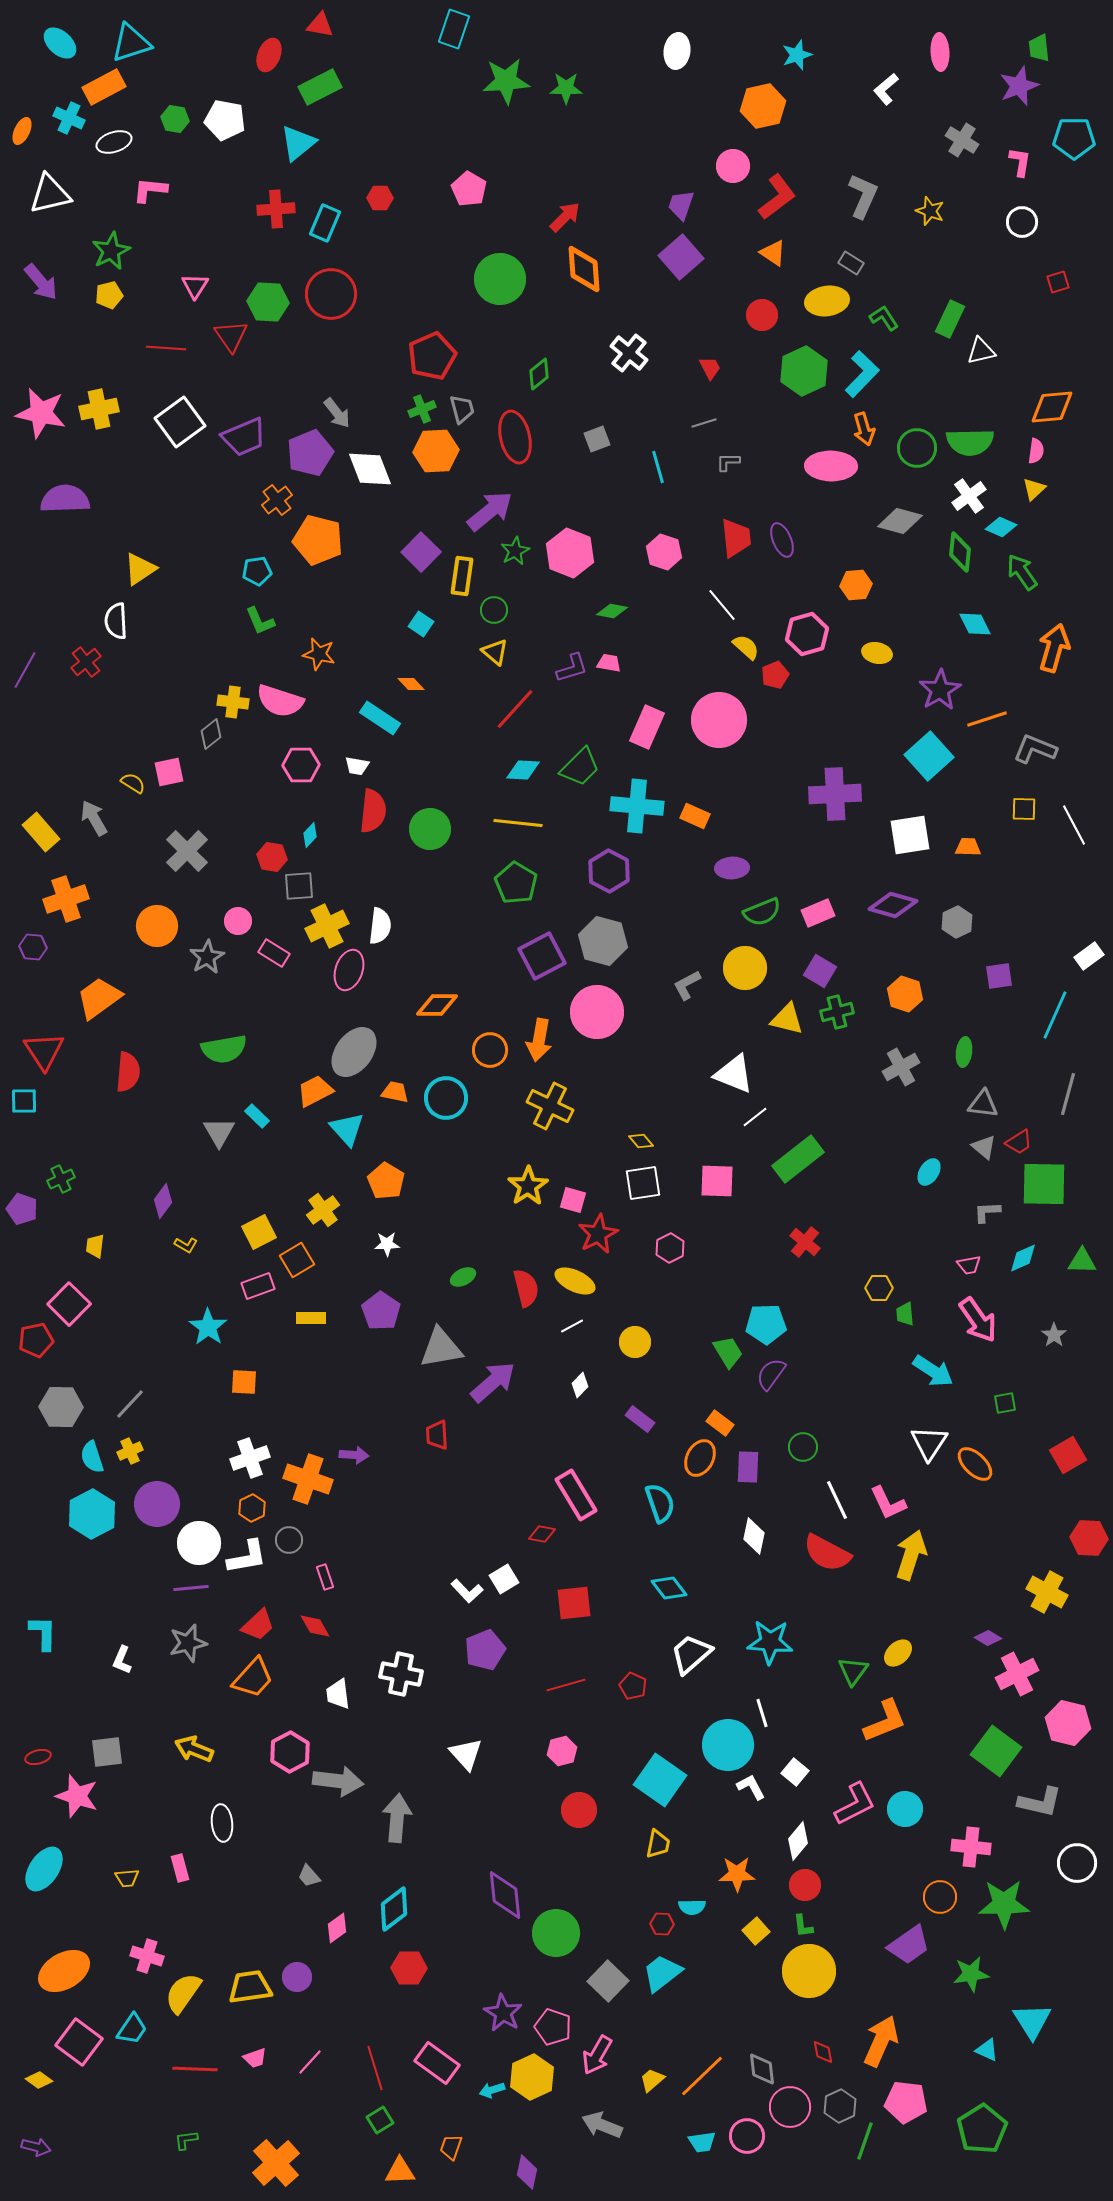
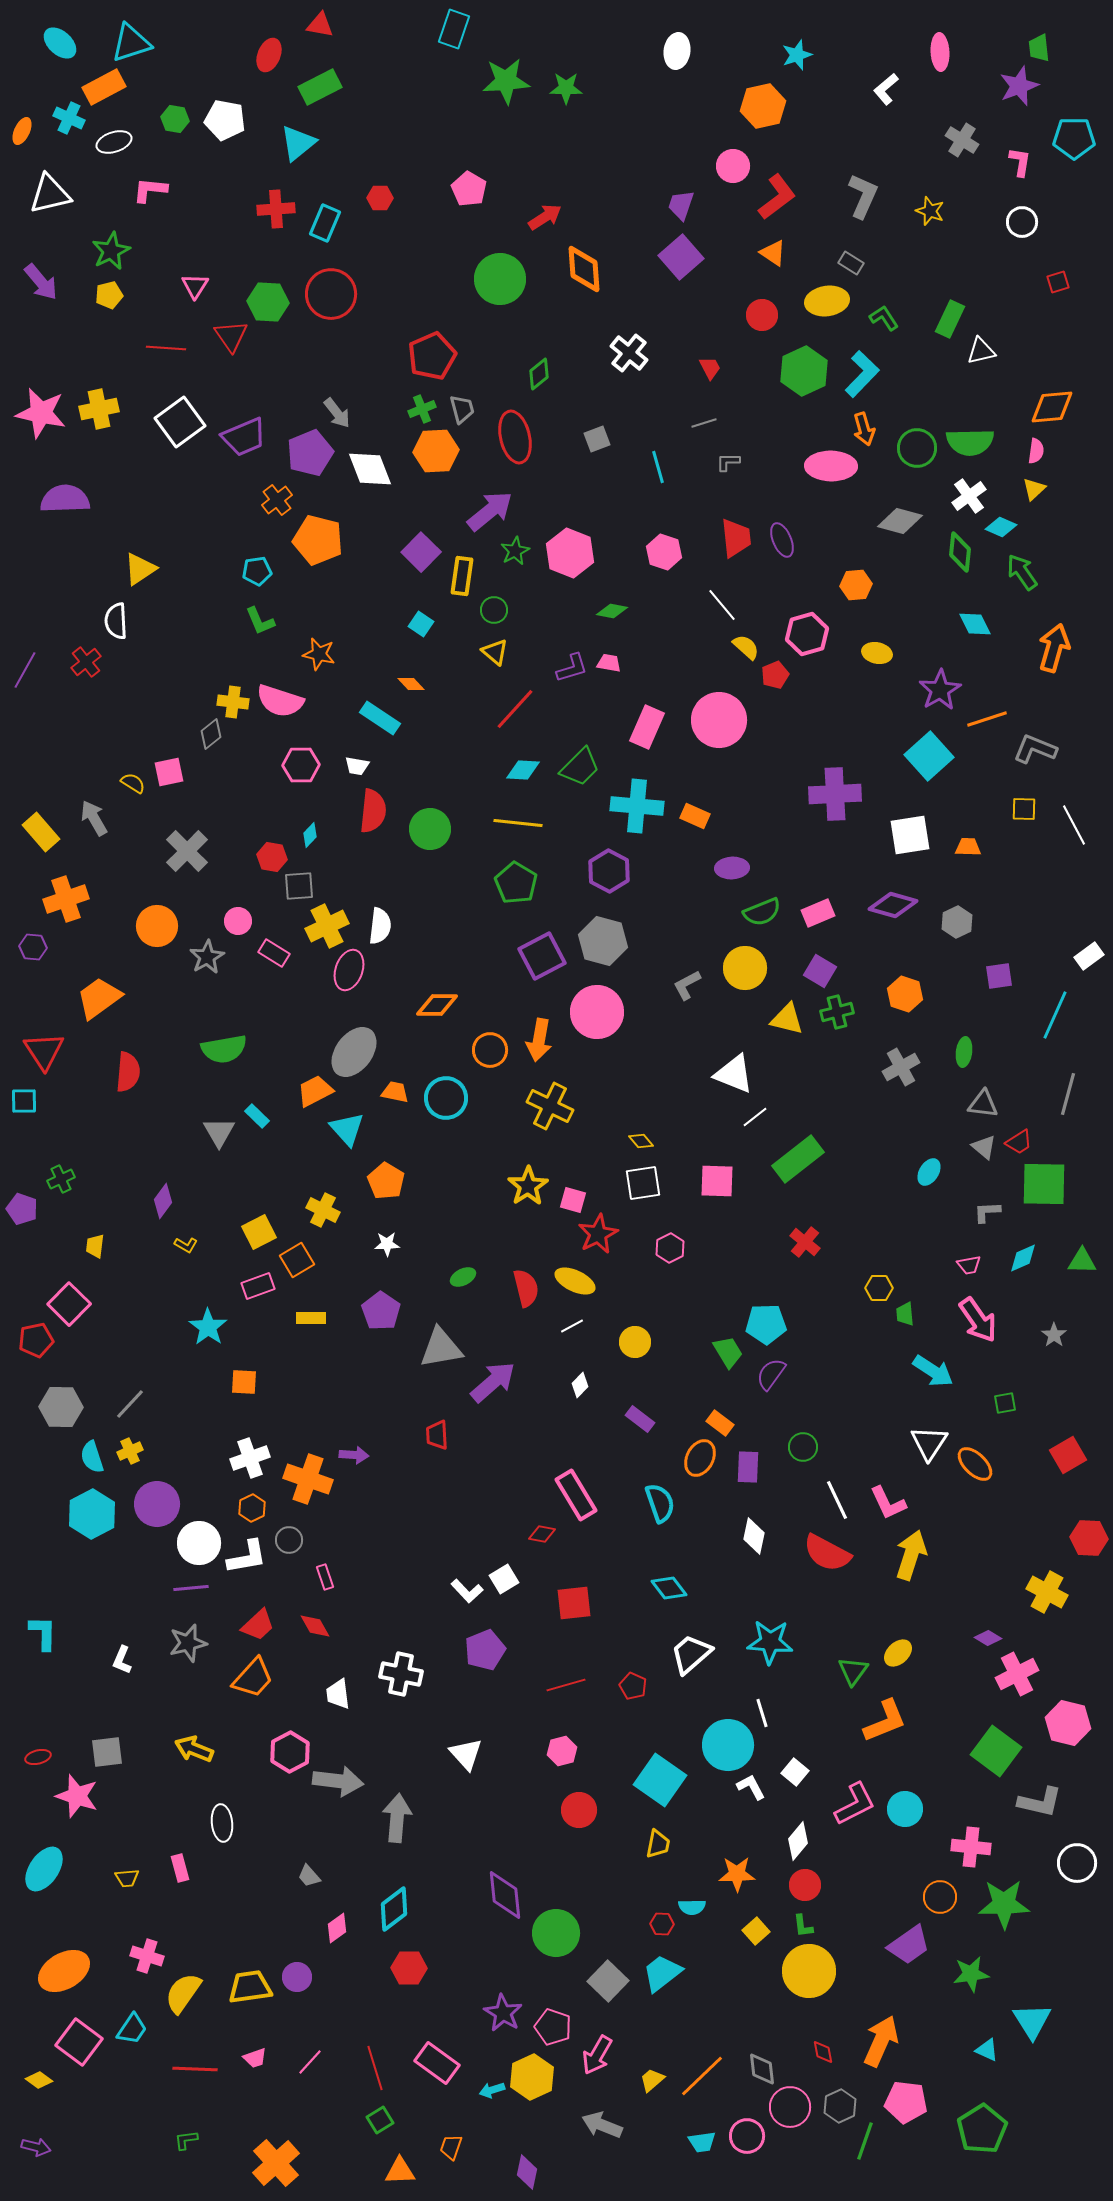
red arrow at (565, 217): moved 20 px left; rotated 12 degrees clockwise
yellow cross at (323, 1210): rotated 28 degrees counterclockwise
